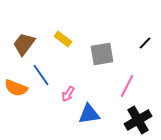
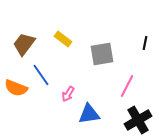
black line: rotated 32 degrees counterclockwise
